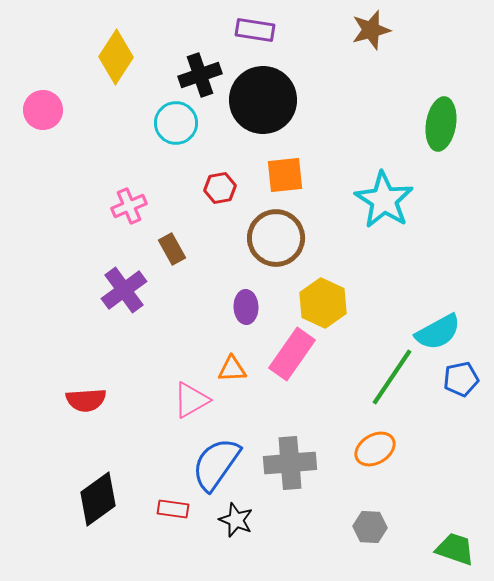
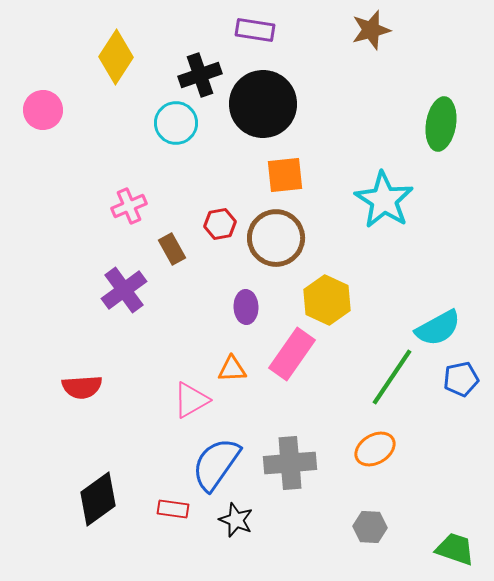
black circle: moved 4 px down
red hexagon: moved 36 px down
yellow hexagon: moved 4 px right, 3 px up
cyan semicircle: moved 4 px up
red semicircle: moved 4 px left, 13 px up
